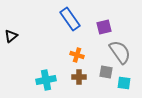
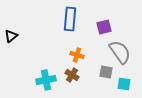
blue rectangle: rotated 40 degrees clockwise
brown cross: moved 7 px left, 2 px up; rotated 32 degrees clockwise
cyan square: moved 1 px down
